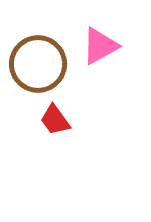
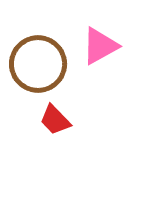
red trapezoid: rotated 8 degrees counterclockwise
